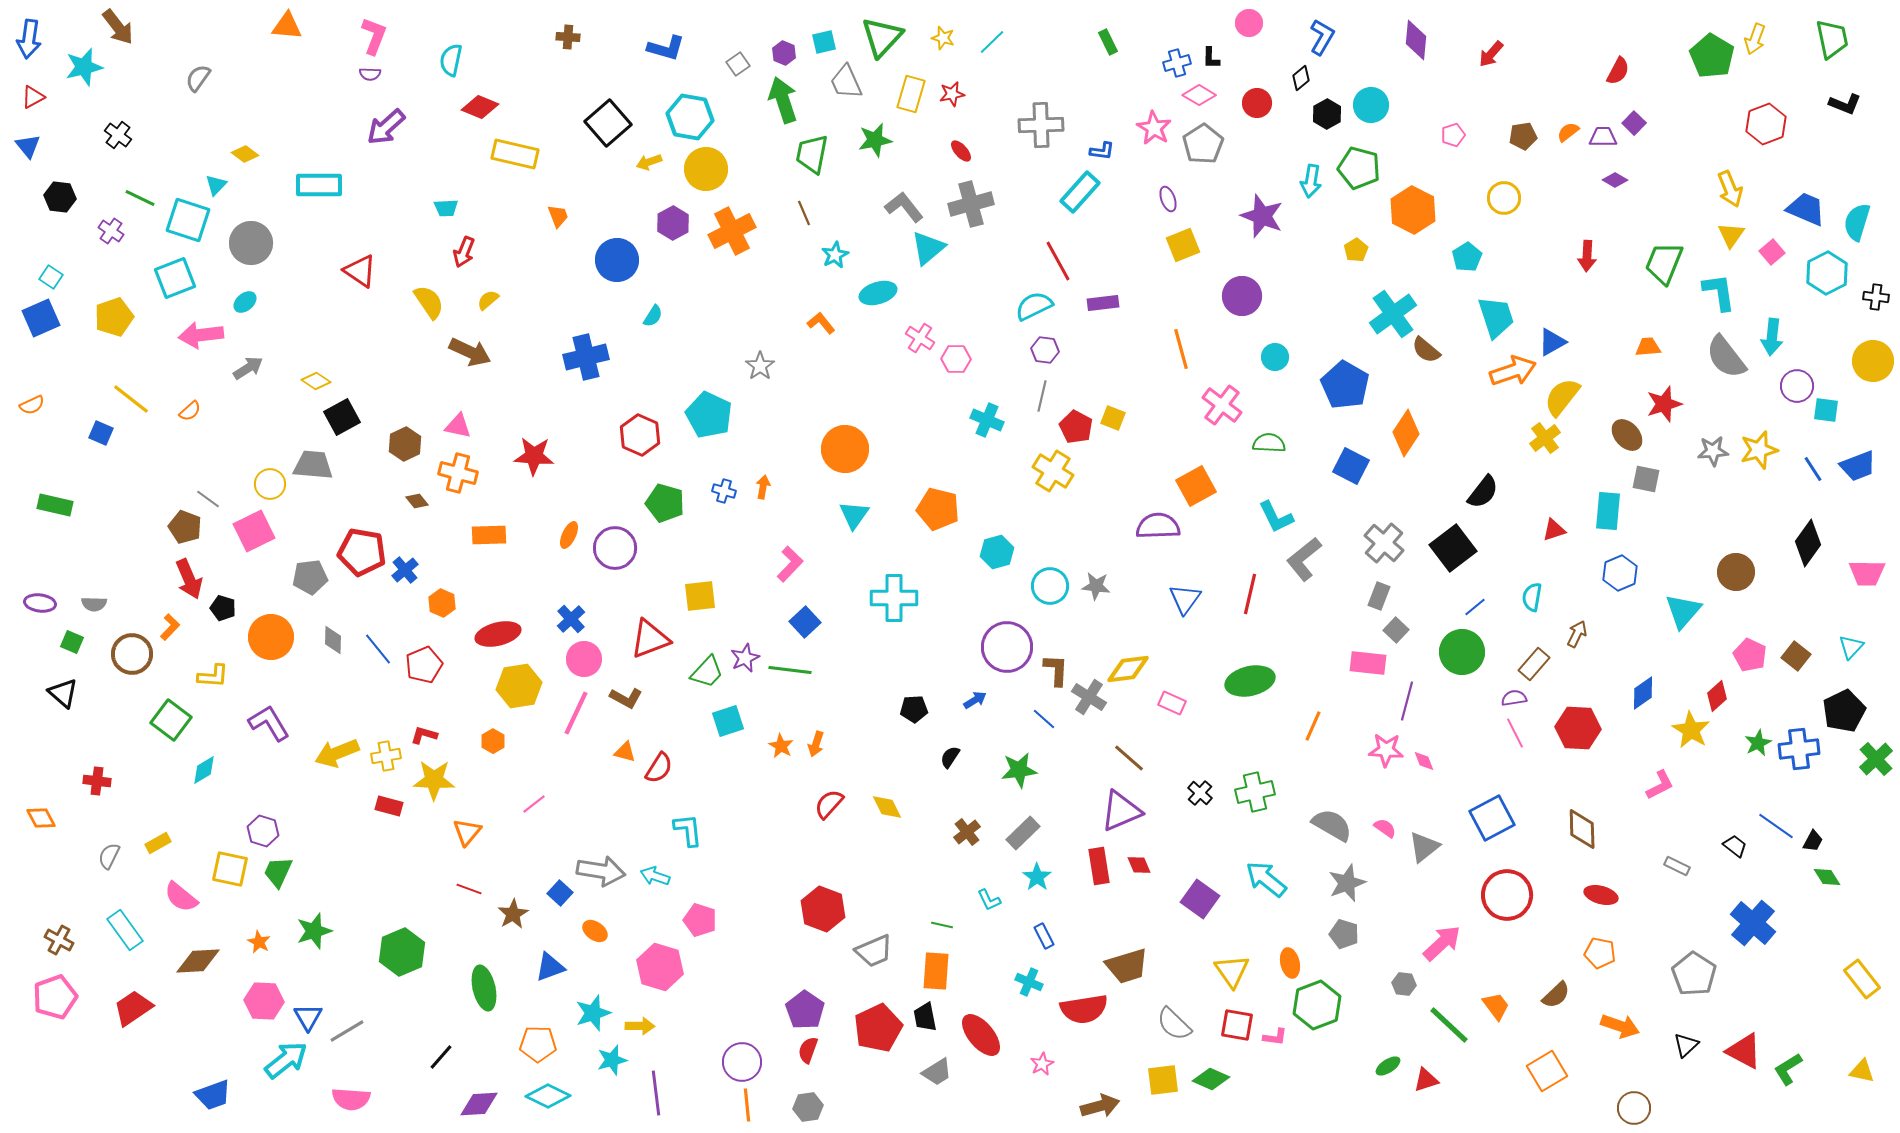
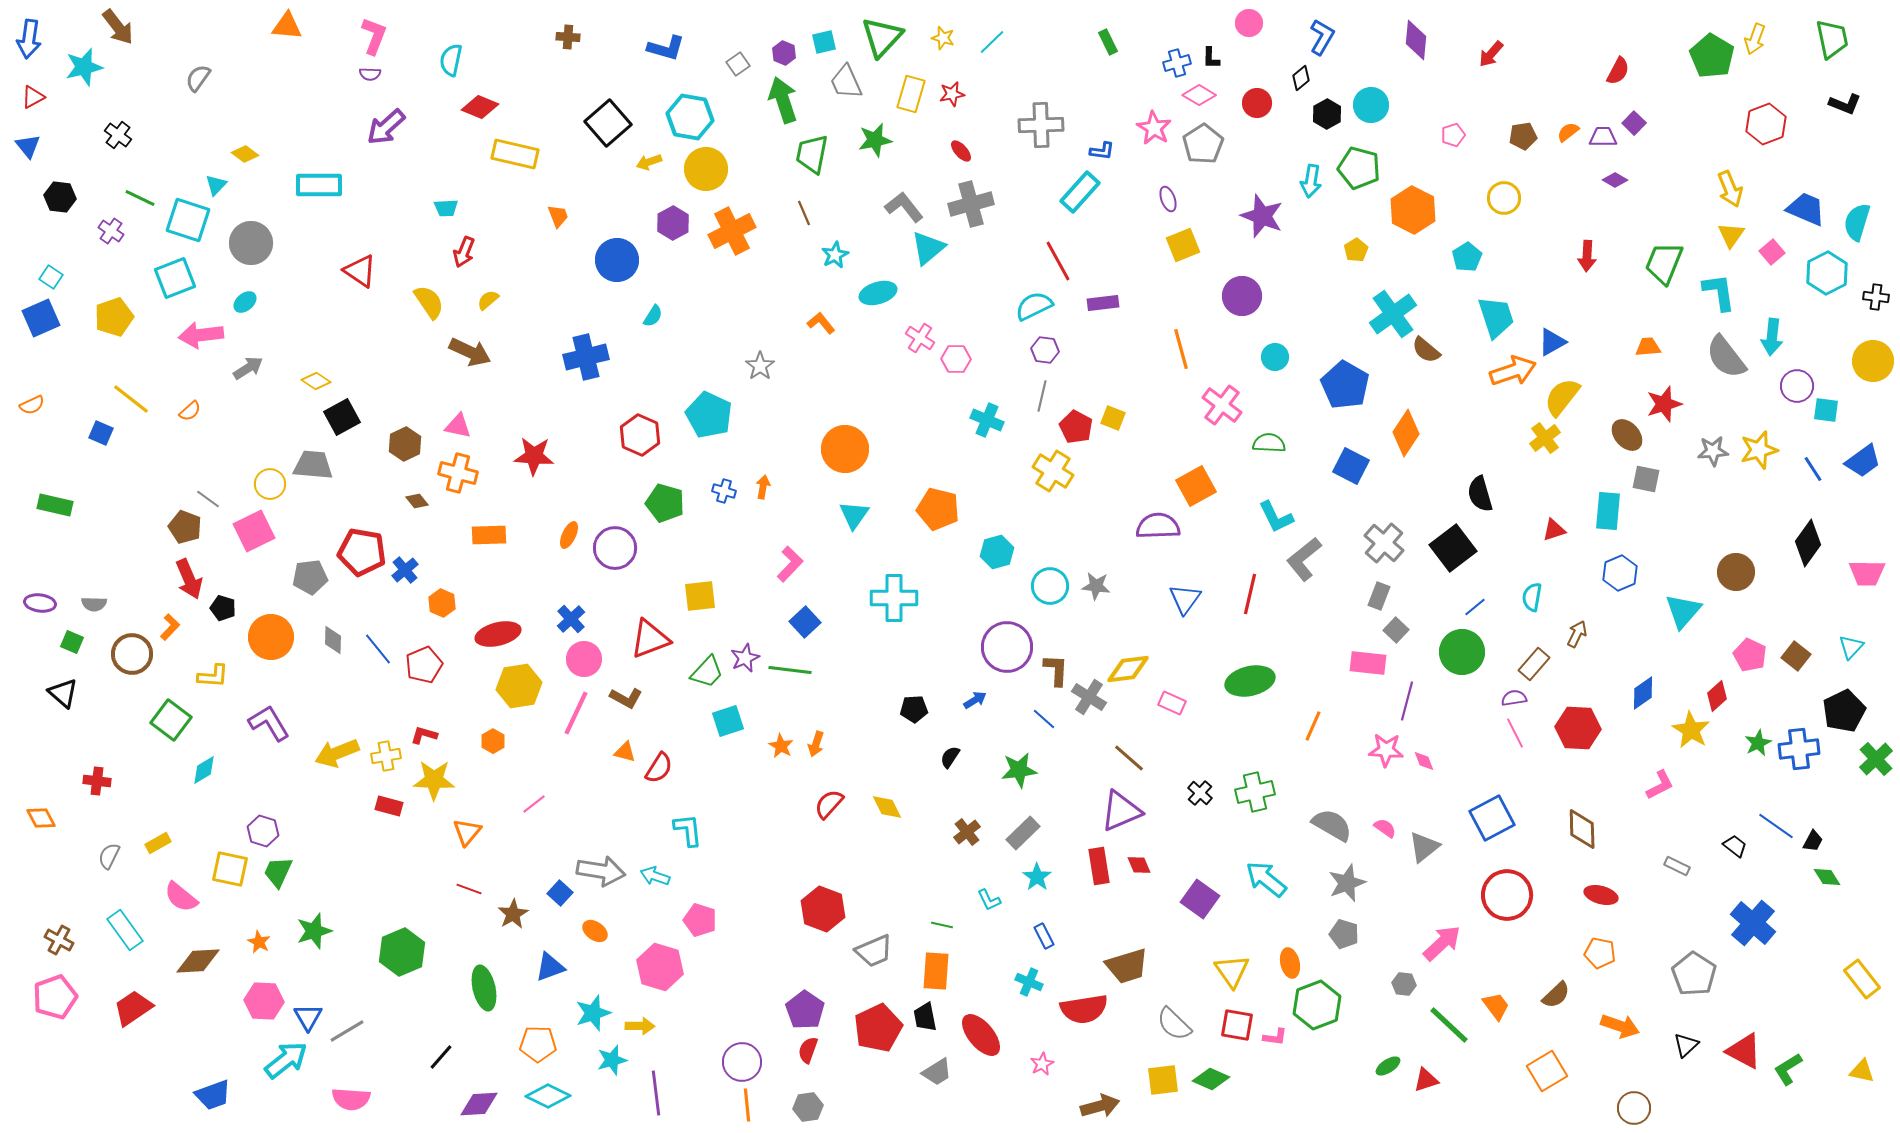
blue trapezoid at (1858, 466): moved 5 px right, 5 px up; rotated 15 degrees counterclockwise
black semicircle at (1483, 492): moved 3 px left, 2 px down; rotated 126 degrees clockwise
